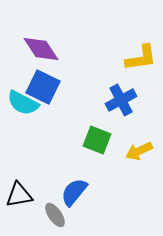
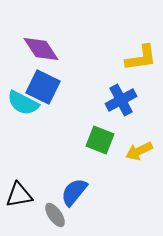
green square: moved 3 px right
